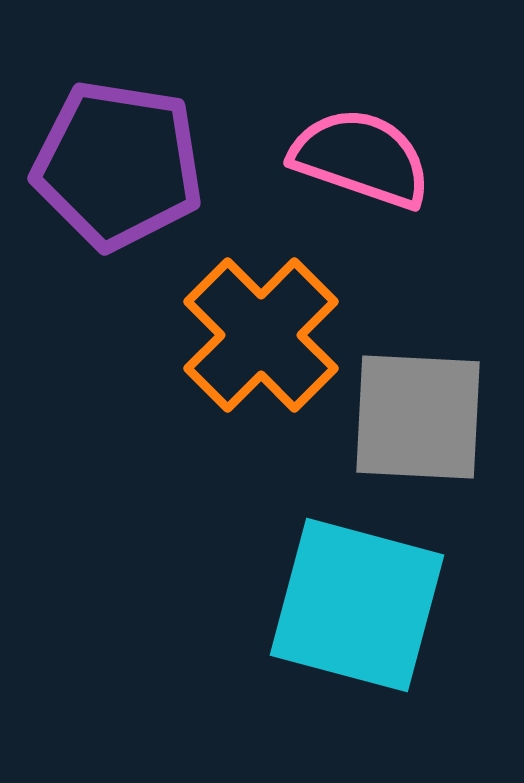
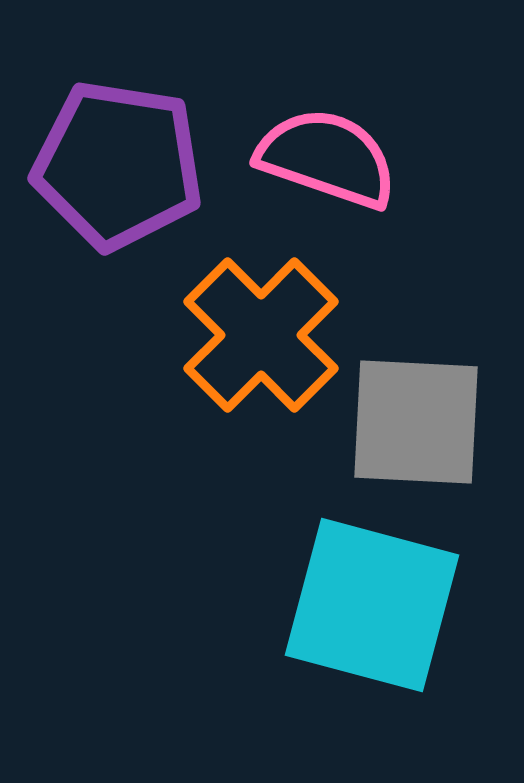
pink semicircle: moved 34 px left
gray square: moved 2 px left, 5 px down
cyan square: moved 15 px right
